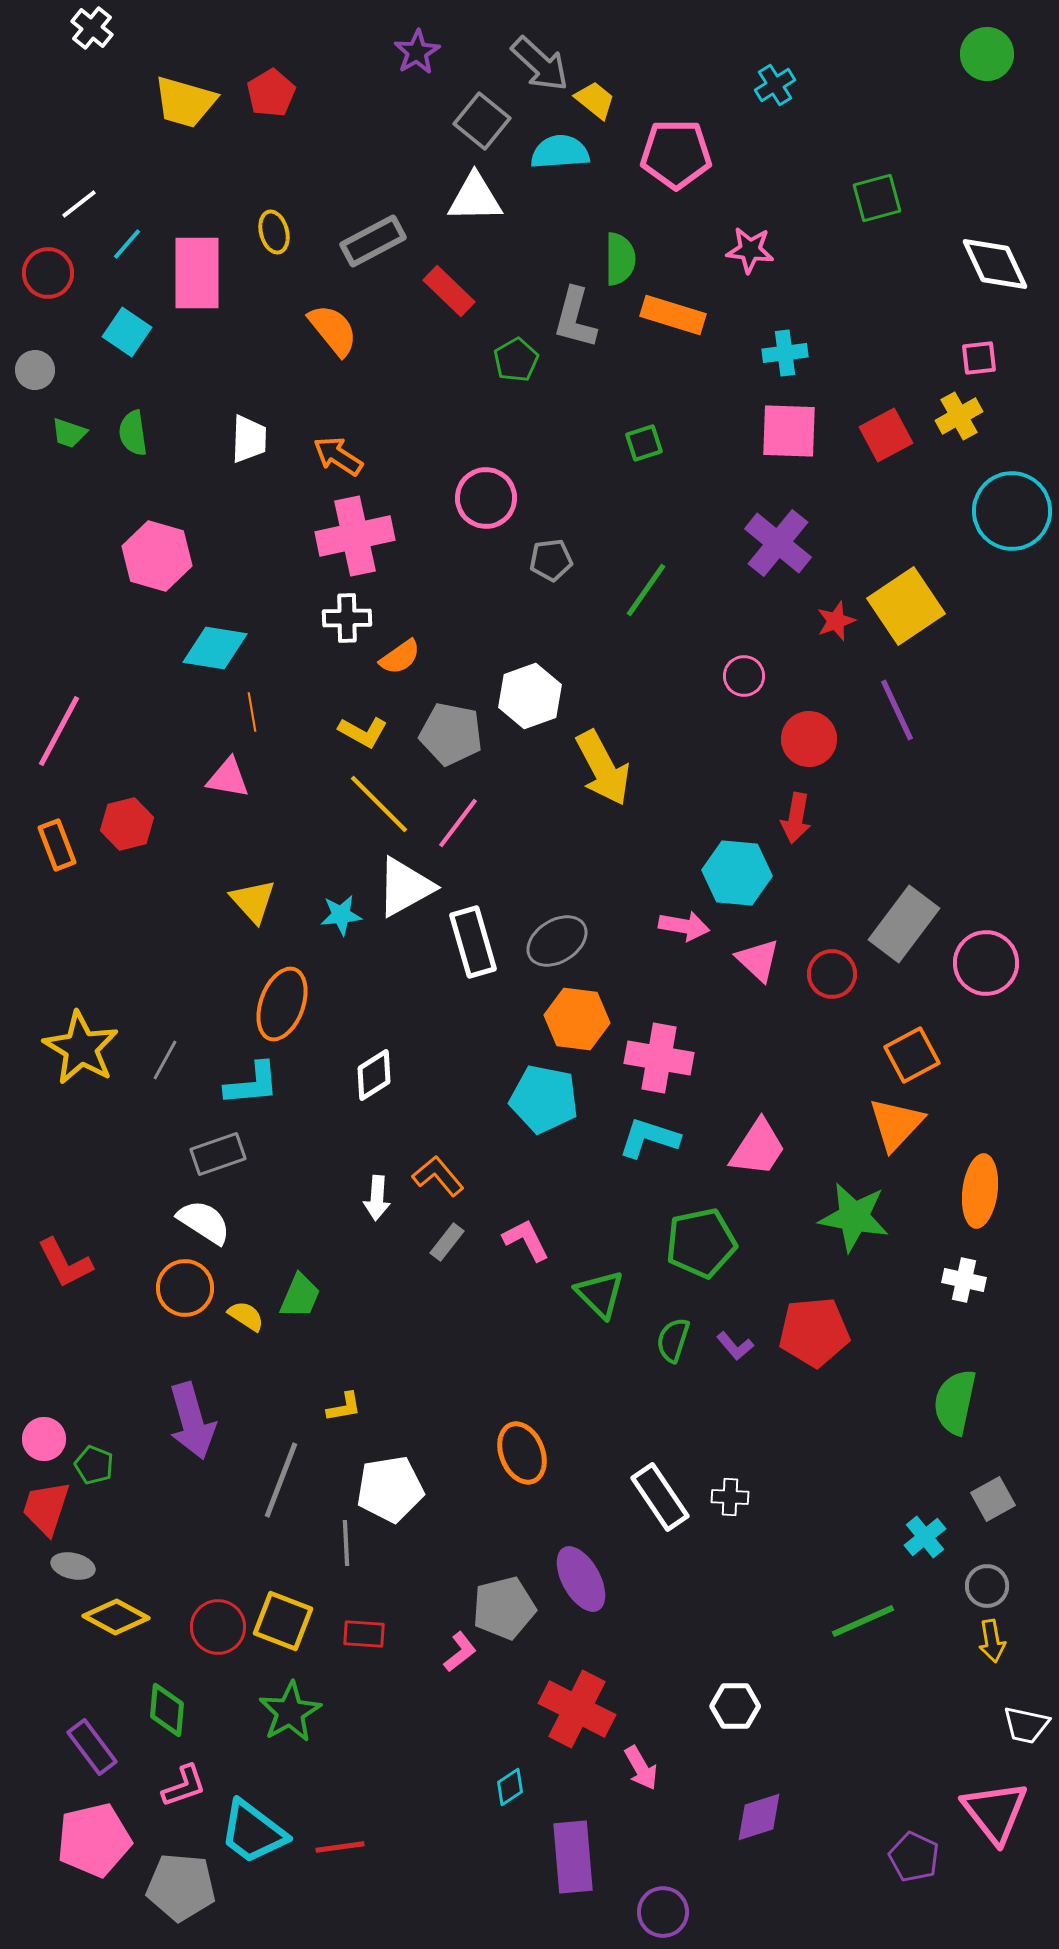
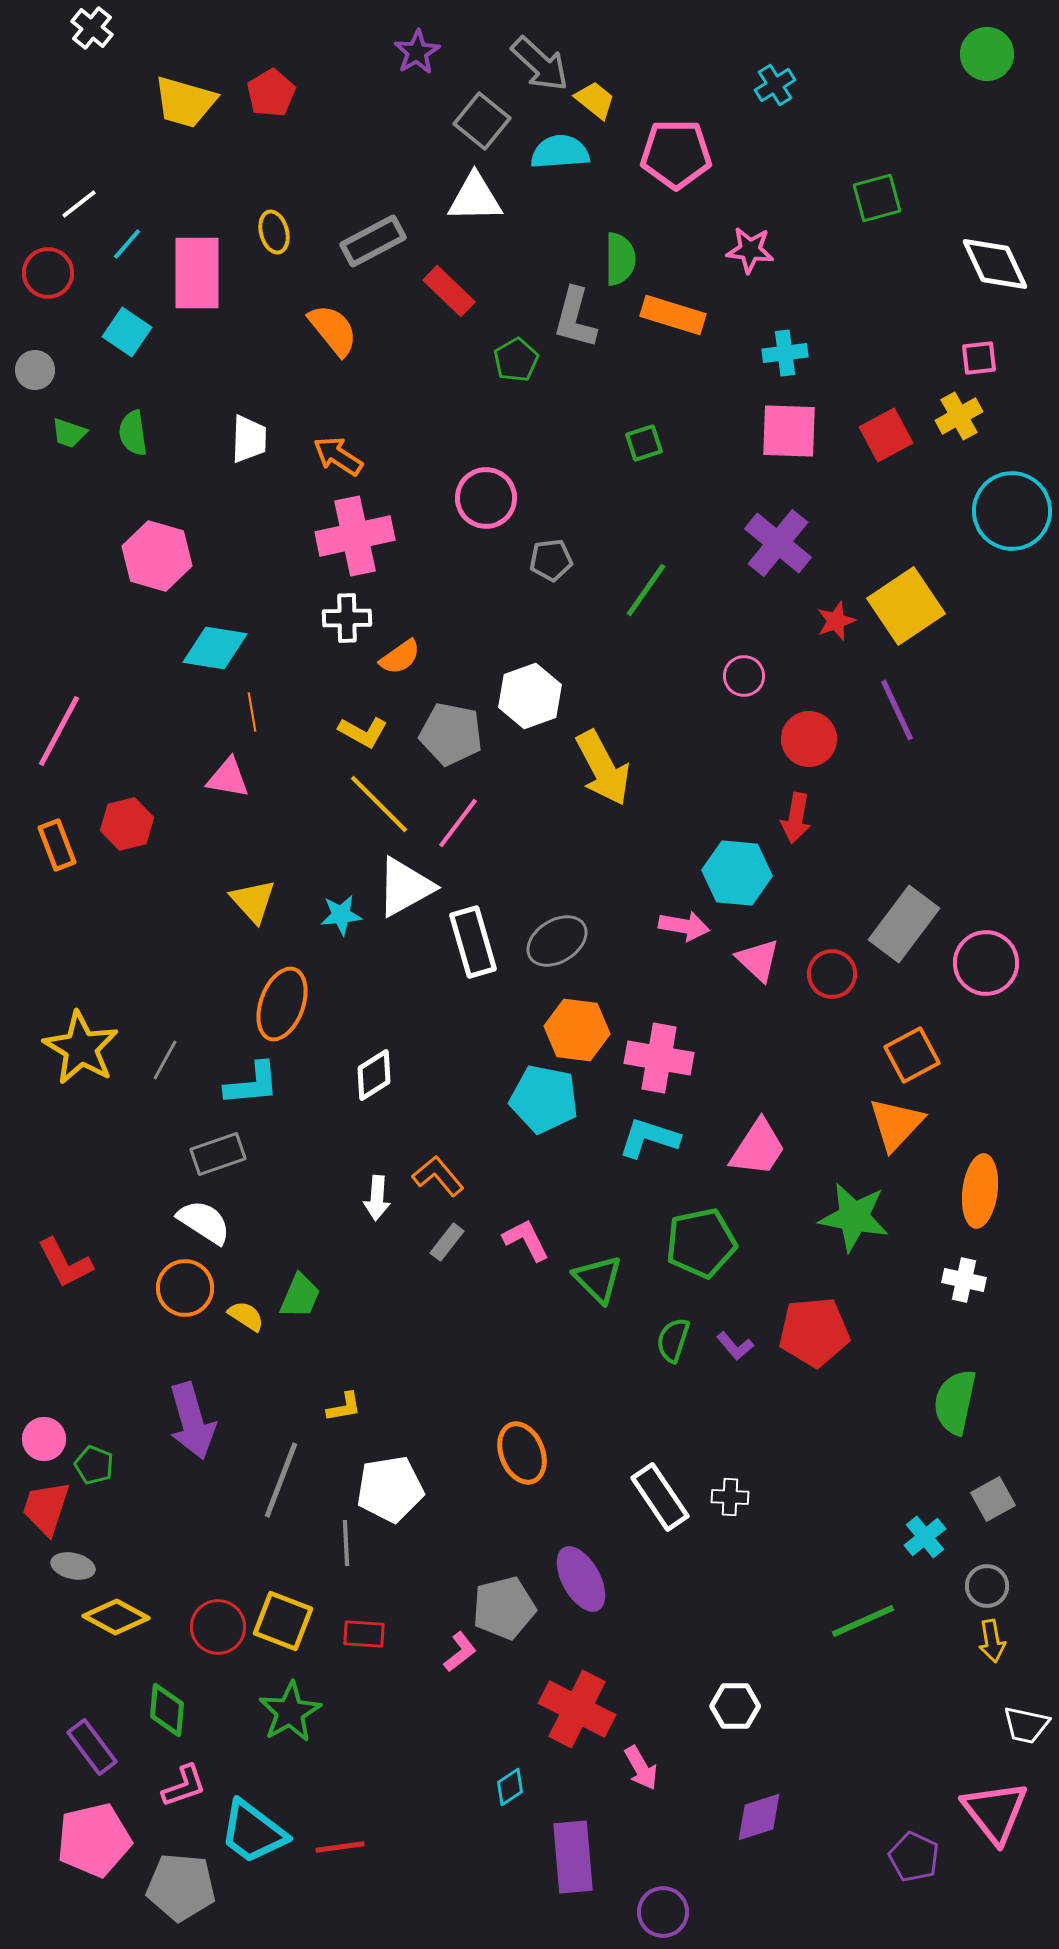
orange hexagon at (577, 1019): moved 11 px down
green triangle at (600, 1294): moved 2 px left, 15 px up
